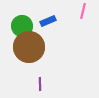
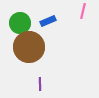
green circle: moved 2 px left, 3 px up
